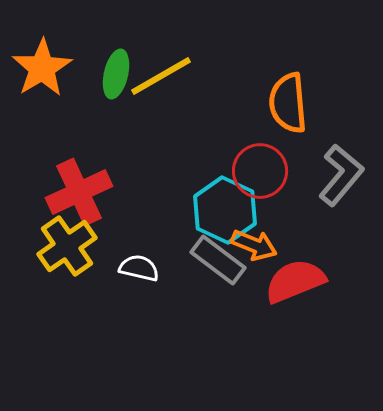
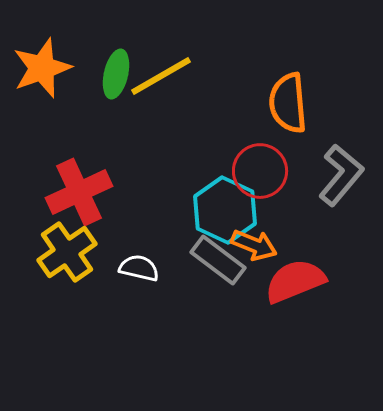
orange star: rotated 12 degrees clockwise
yellow cross: moved 6 px down
